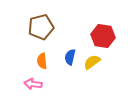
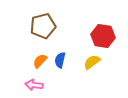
brown pentagon: moved 2 px right, 1 px up
blue semicircle: moved 10 px left, 3 px down
orange semicircle: moved 2 px left; rotated 49 degrees clockwise
pink arrow: moved 1 px right, 1 px down
